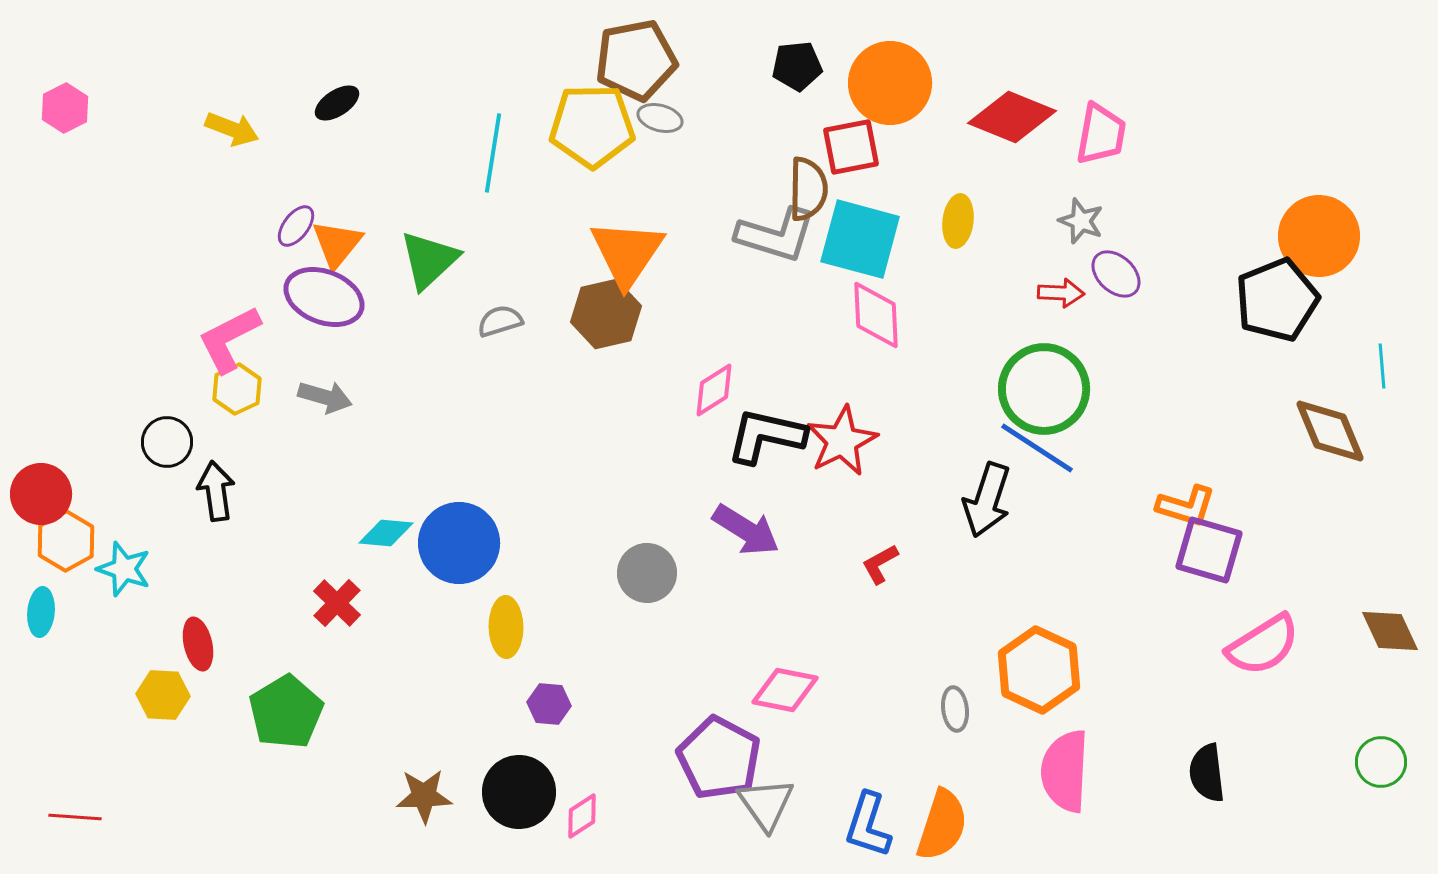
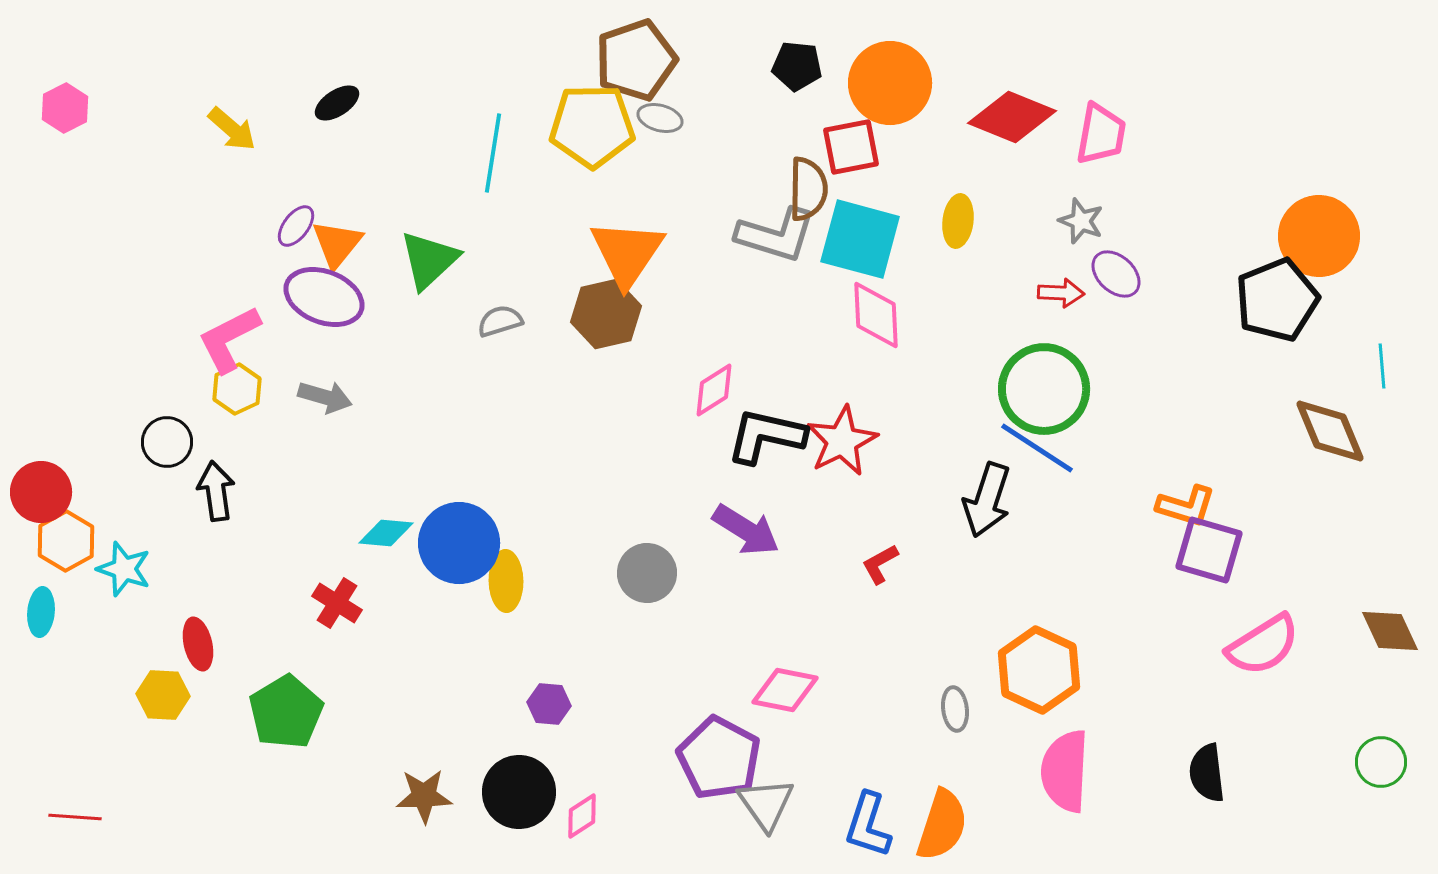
brown pentagon at (636, 60): rotated 8 degrees counterclockwise
black pentagon at (797, 66): rotated 12 degrees clockwise
yellow arrow at (232, 129): rotated 20 degrees clockwise
red circle at (41, 494): moved 2 px up
red cross at (337, 603): rotated 12 degrees counterclockwise
yellow ellipse at (506, 627): moved 46 px up
